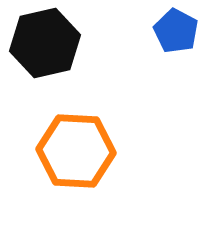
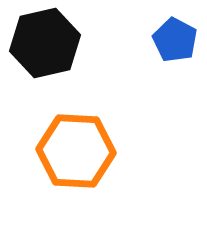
blue pentagon: moved 1 px left, 9 px down
